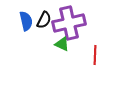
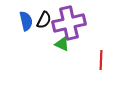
red line: moved 6 px right, 5 px down
